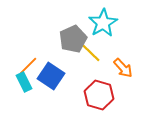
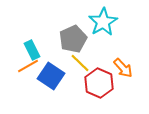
cyan star: moved 1 px up
yellow line: moved 11 px left, 10 px down
orange line: rotated 15 degrees clockwise
cyan rectangle: moved 8 px right, 32 px up
red hexagon: moved 12 px up; rotated 8 degrees clockwise
